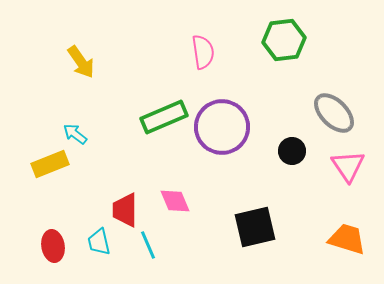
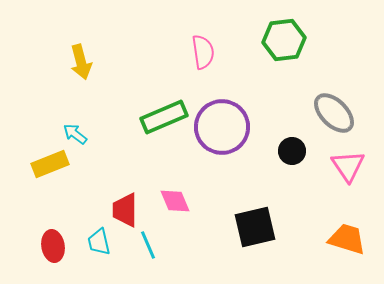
yellow arrow: rotated 20 degrees clockwise
